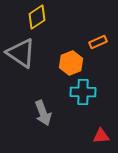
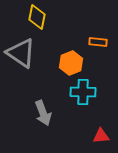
yellow diamond: rotated 45 degrees counterclockwise
orange rectangle: rotated 30 degrees clockwise
